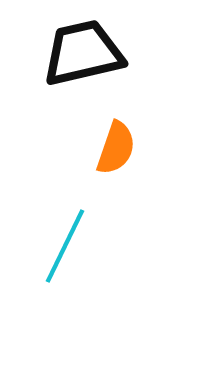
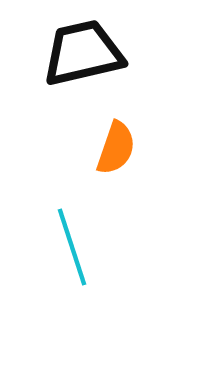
cyan line: moved 7 px right, 1 px down; rotated 44 degrees counterclockwise
